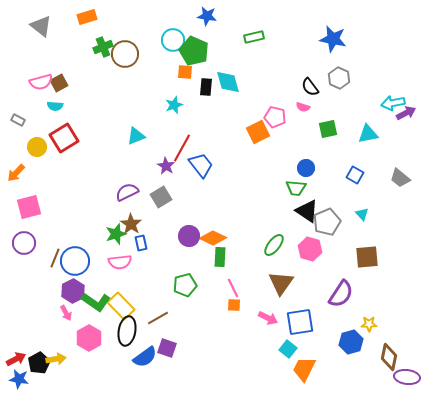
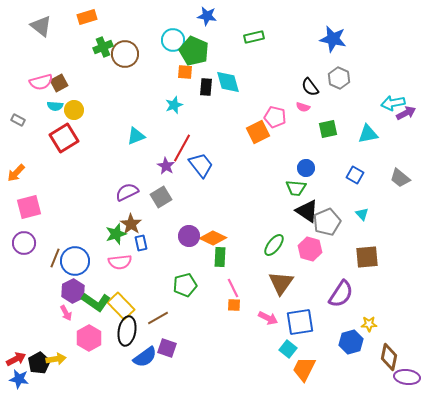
yellow circle at (37, 147): moved 37 px right, 37 px up
